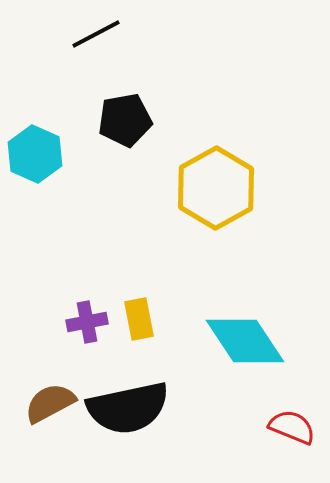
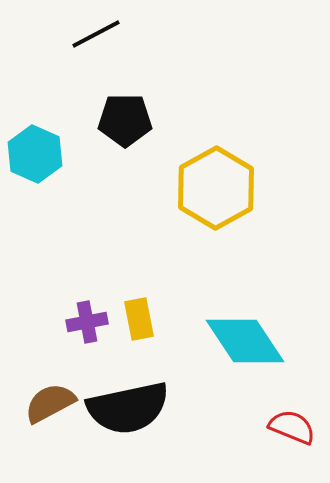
black pentagon: rotated 10 degrees clockwise
